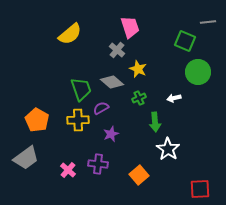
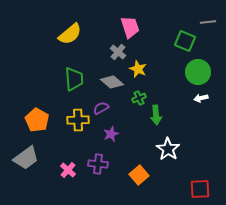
gray cross: moved 1 px right, 2 px down
green trapezoid: moved 7 px left, 10 px up; rotated 15 degrees clockwise
white arrow: moved 27 px right
green arrow: moved 1 px right, 7 px up
